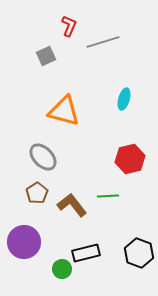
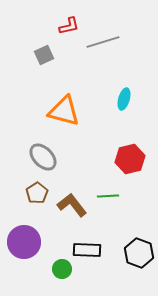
red L-shape: rotated 55 degrees clockwise
gray square: moved 2 px left, 1 px up
black rectangle: moved 1 px right, 3 px up; rotated 16 degrees clockwise
